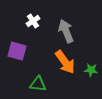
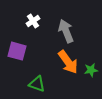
orange arrow: moved 3 px right
green star: rotated 16 degrees counterclockwise
green triangle: moved 1 px left; rotated 12 degrees clockwise
